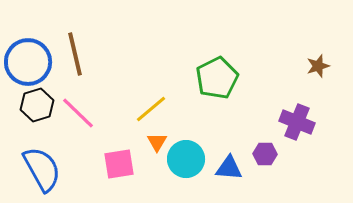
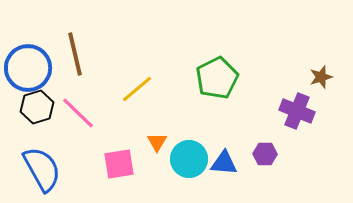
blue circle: moved 6 px down
brown star: moved 3 px right, 11 px down
black hexagon: moved 2 px down
yellow line: moved 14 px left, 20 px up
purple cross: moved 11 px up
cyan circle: moved 3 px right
blue triangle: moved 5 px left, 5 px up
